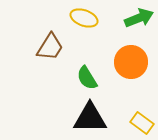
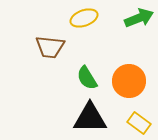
yellow ellipse: rotated 40 degrees counterclockwise
brown trapezoid: rotated 64 degrees clockwise
orange circle: moved 2 px left, 19 px down
yellow rectangle: moved 3 px left
